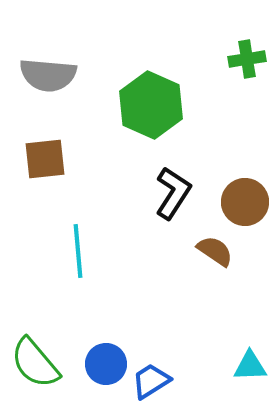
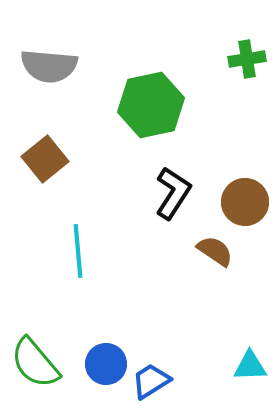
gray semicircle: moved 1 px right, 9 px up
green hexagon: rotated 24 degrees clockwise
brown square: rotated 33 degrees counterclockwise
